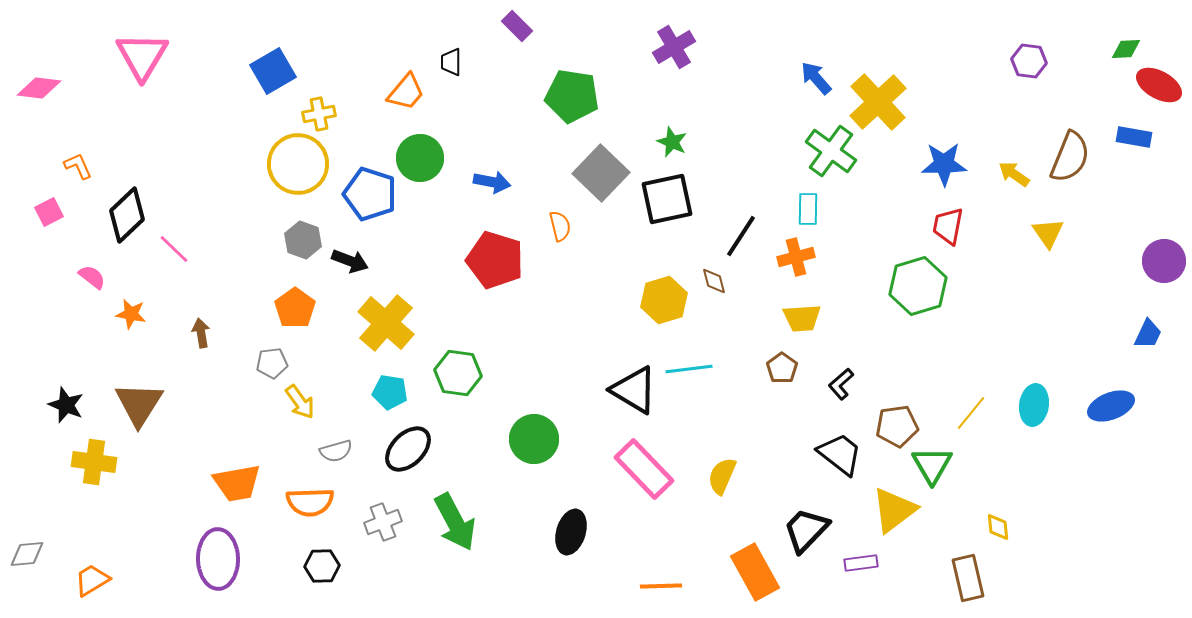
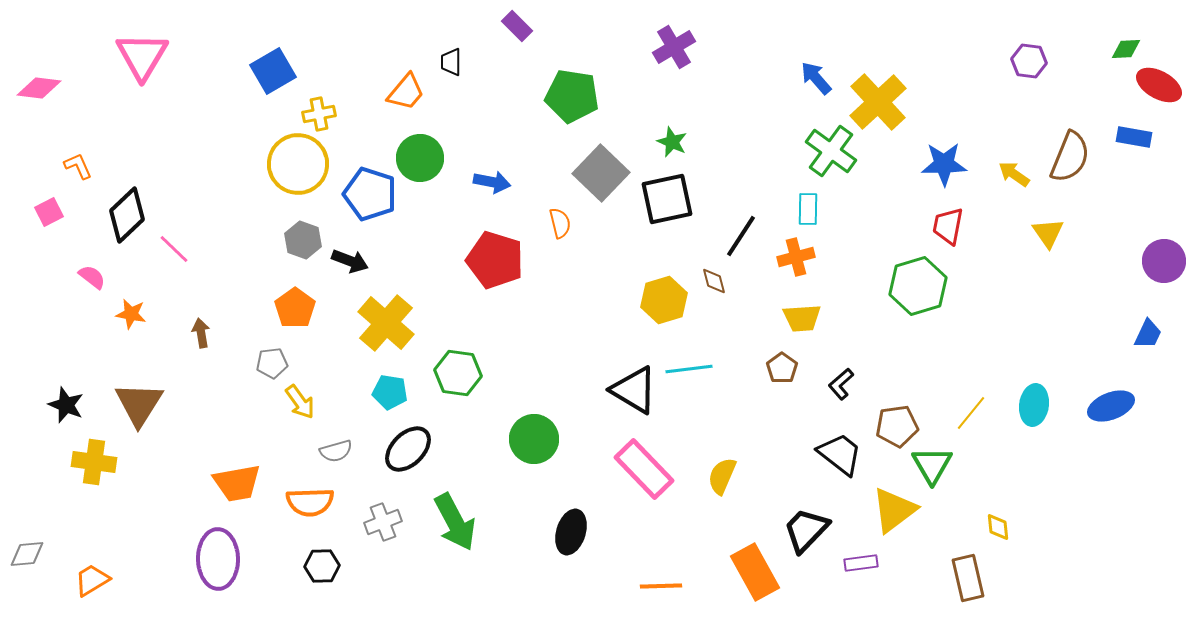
orange semicircle at (560, 226): moved 3 px up
